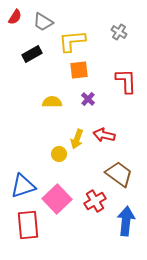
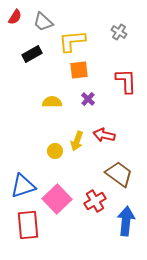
gray trapezoid: rotated 10 degrees clockwise
yellow arrow: moved 2 px down
yellow circle: moved 4 px left, 3 px up
